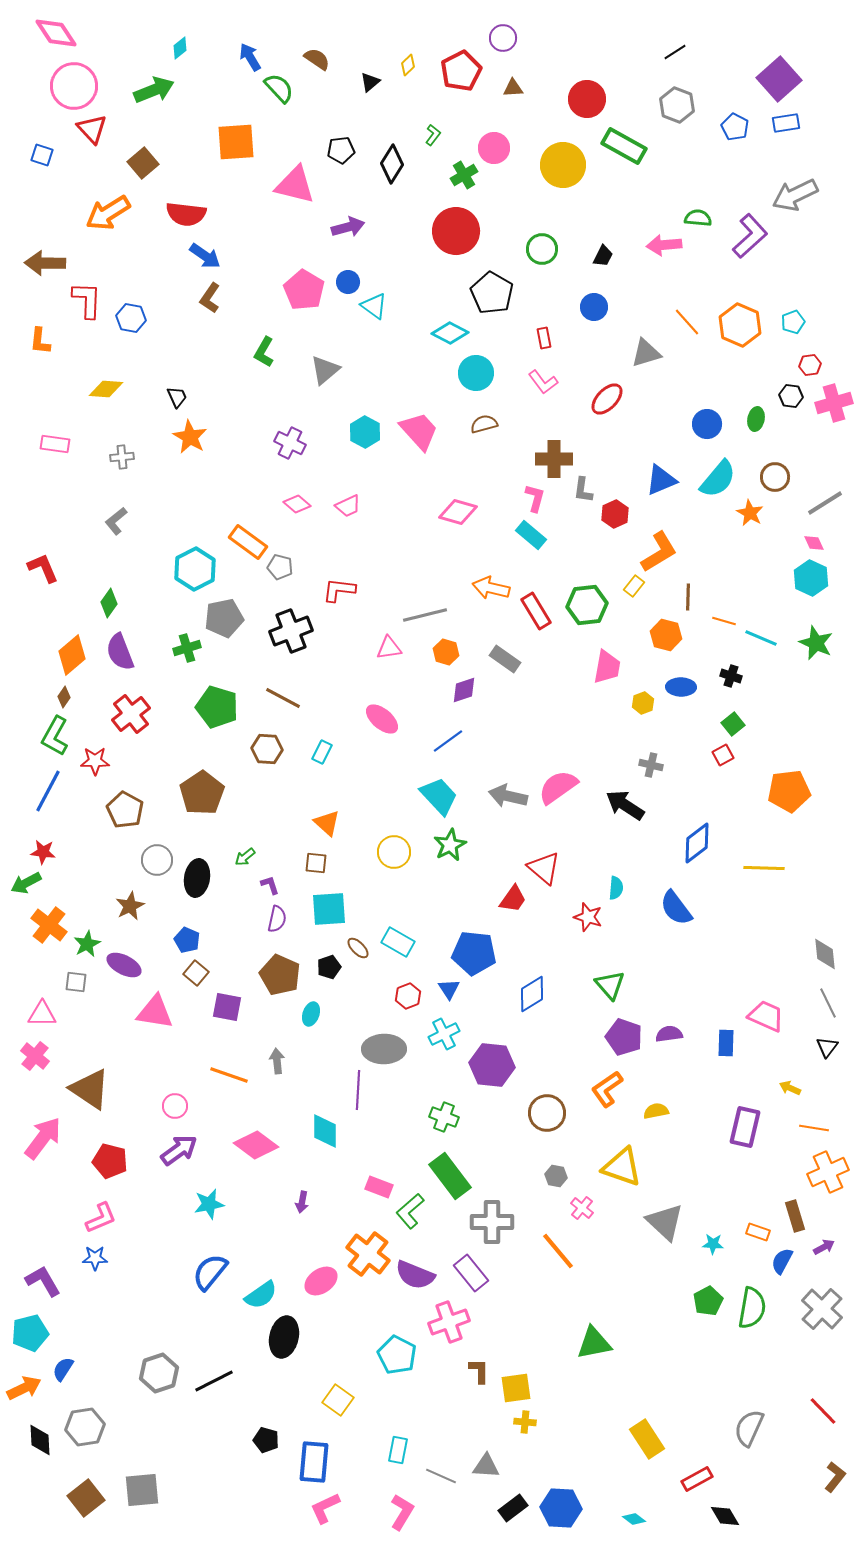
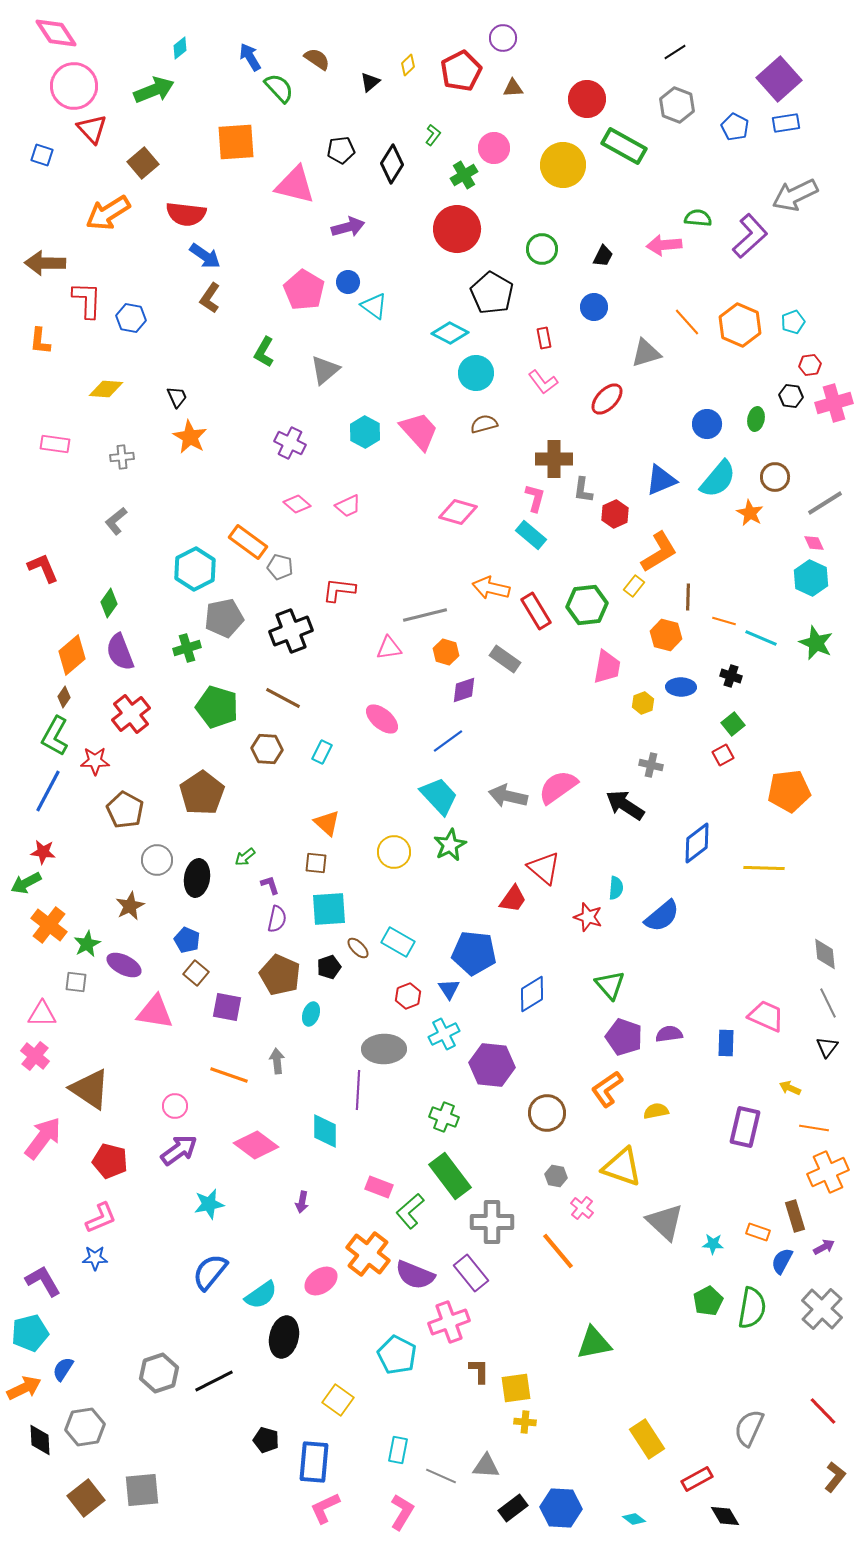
red circle at (456, 231): moved 1 px right, 2 px up
blue semicircle at (676, 908): moved 14 px left, 8 px down; rotated 93 degrees counterclockwise
